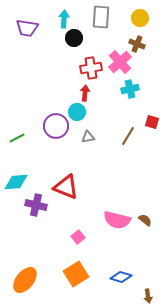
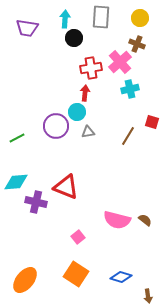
cyan arrow: moved 1 px right
gray triangle: moved 5 px up
purple cross: moved 3 px up
orange square: rotated 25 degrees counterclockwise
